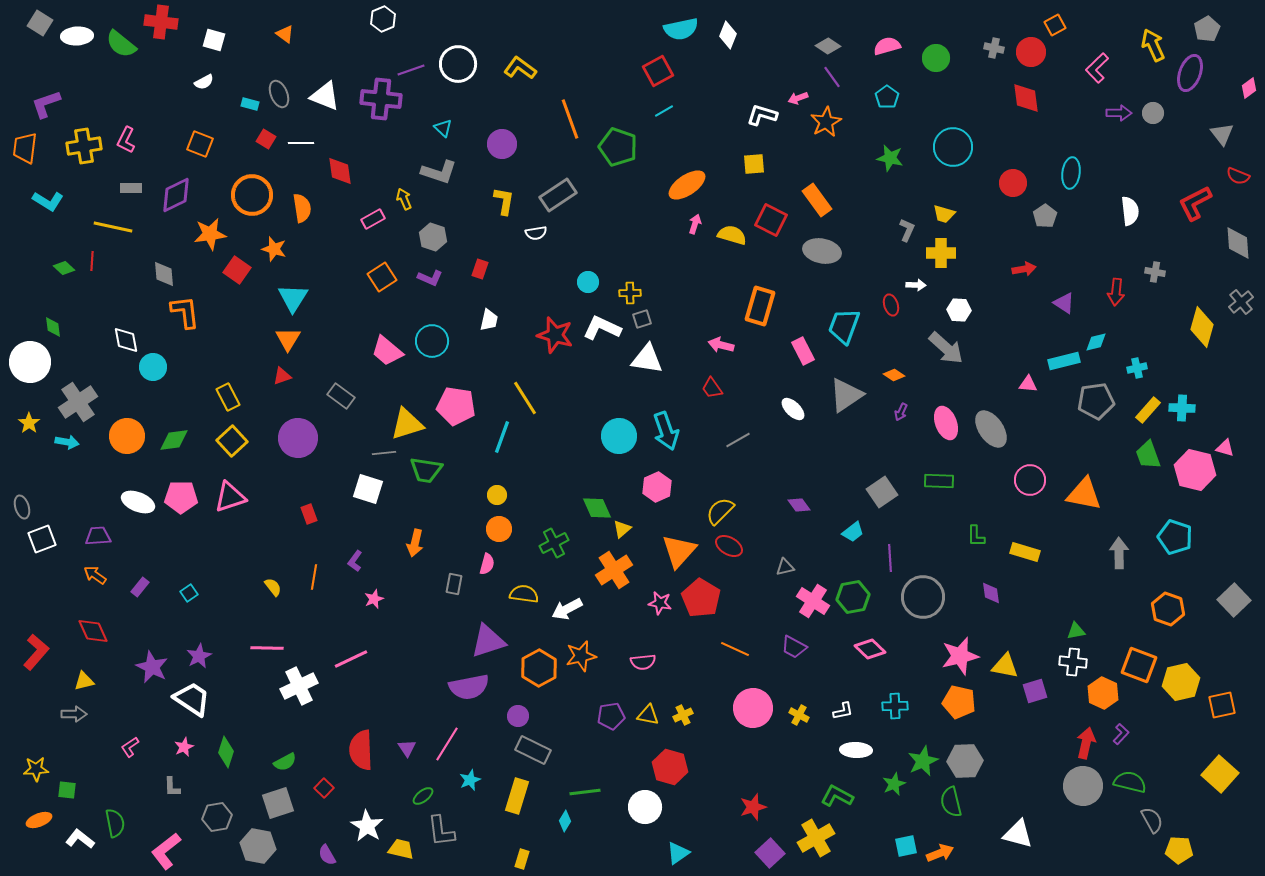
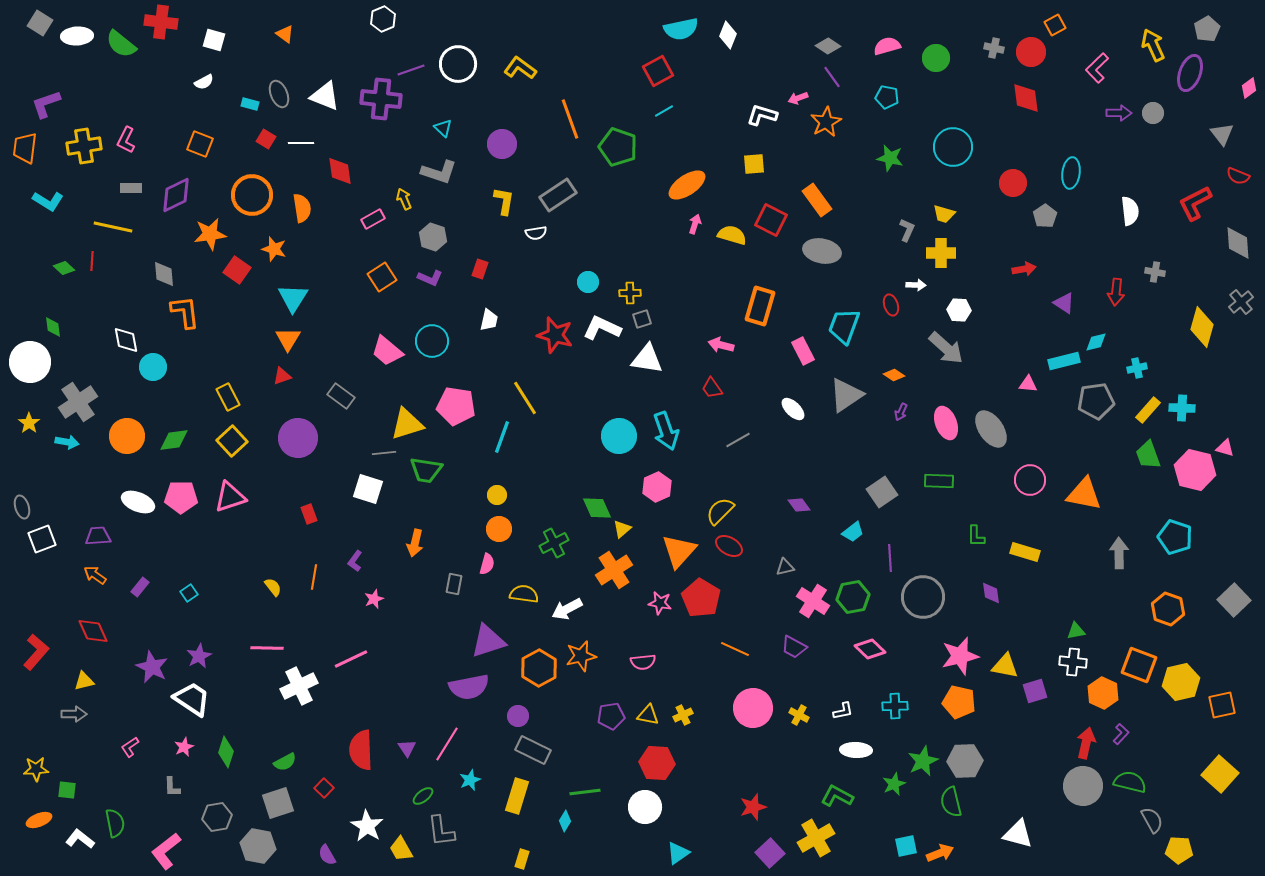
cyan pentagon at (887, 97): rotated 25 degrees counterclockwise
red hexagon at (670, 767): moved 13 px left, 4 px up; rotated 12 degrees counterclockwise
yellow trapezoid at (401, 849): rotated 132 degrees counterclockwise
